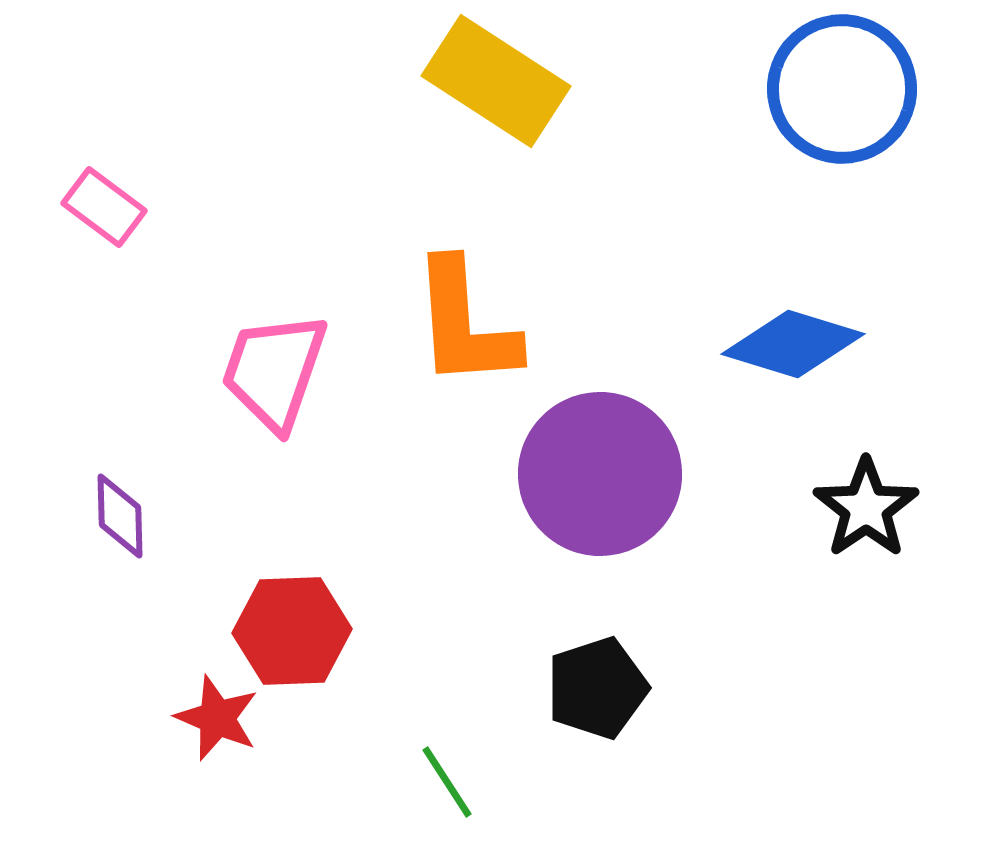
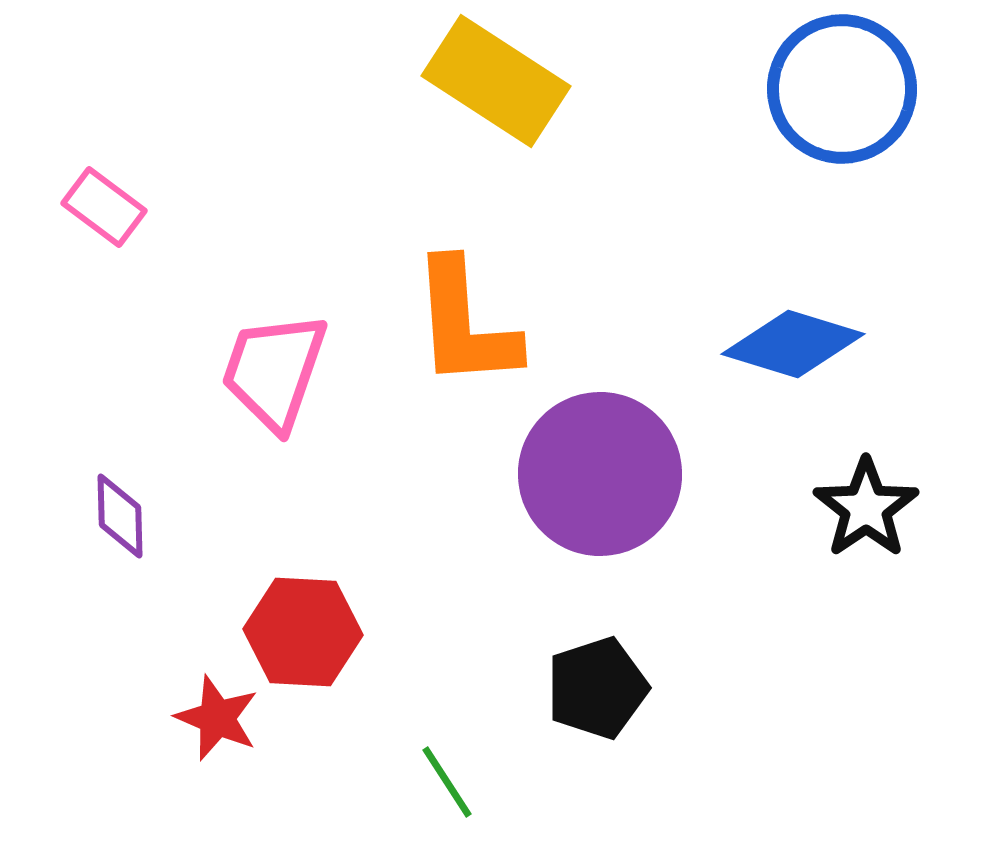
red hexagon: moved 11 px right, 1 px down; rotated 5 degrees clockwise
